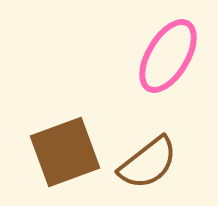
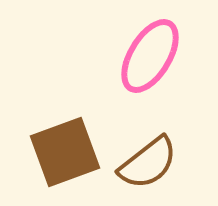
pink ellipse: moved 18 px left
